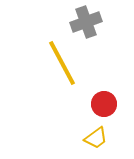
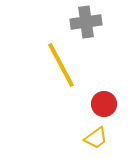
gray cross: rotated 12 degrees clockwise
yellow line: moved 1 px left, 2 px down
